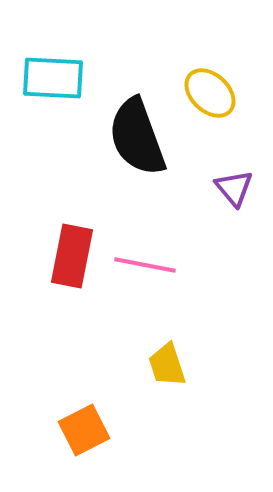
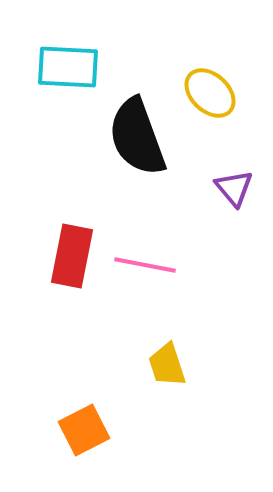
cyan rectangle: moved 15 px right, 11 px up
